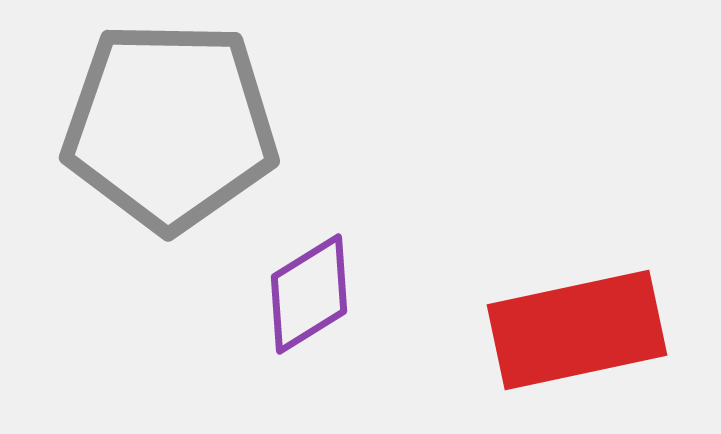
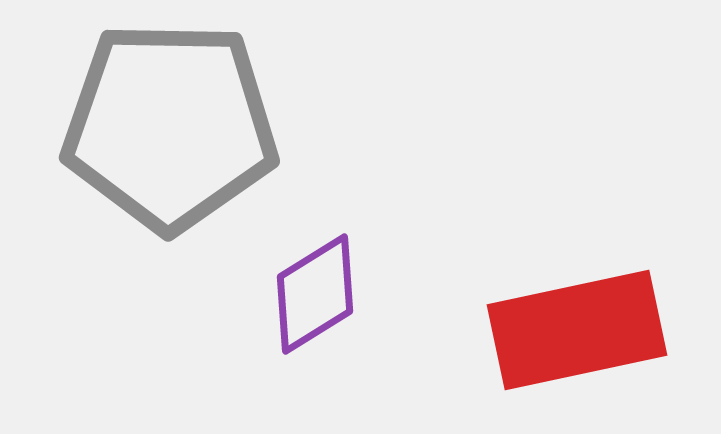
purple diamond: moved 6 px right
